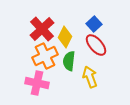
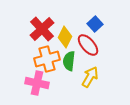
blue square: moved 1 px right
red ellipse: moved 8 px left
orange cross: moved 2 px right, 3 px down; rotated 10 degrees clockwise
yellow arrow: rotated 50 degrees clockwise
